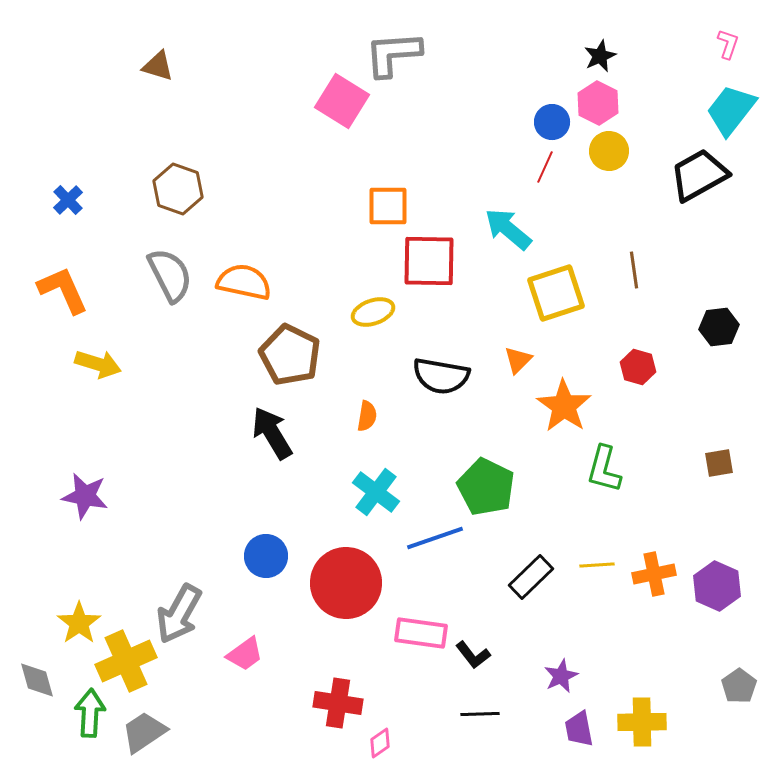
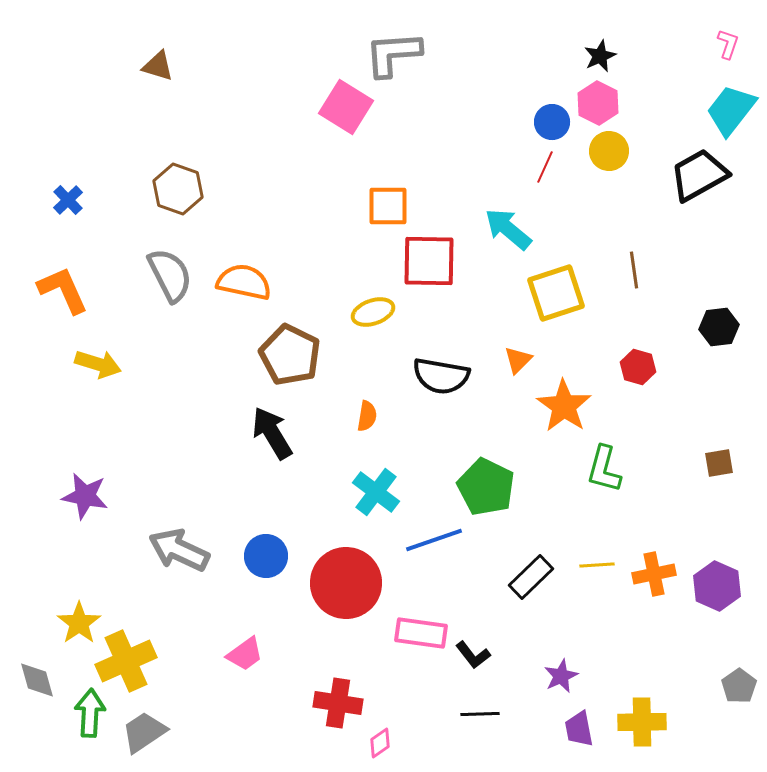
pink square at (342, 101): moved 4 px right, 6 px down
blue line at (435, 538): moved 1 px left, 2 px down
gray arrow at (179, 614): moved 64 px up; rotated 86 degrees clockwise
